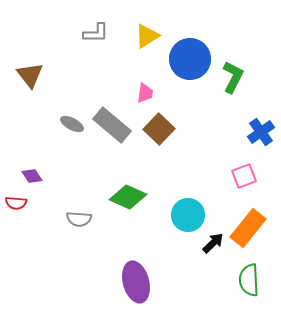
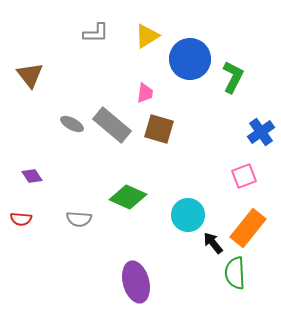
brown square: rotated 28 degrees counterclockwise
red semicircle: moved 5 px right, 16 px down
black arrow: rotated 85 degrees counterclockwise
green semicircle: moved 14 px left, 7 px up
